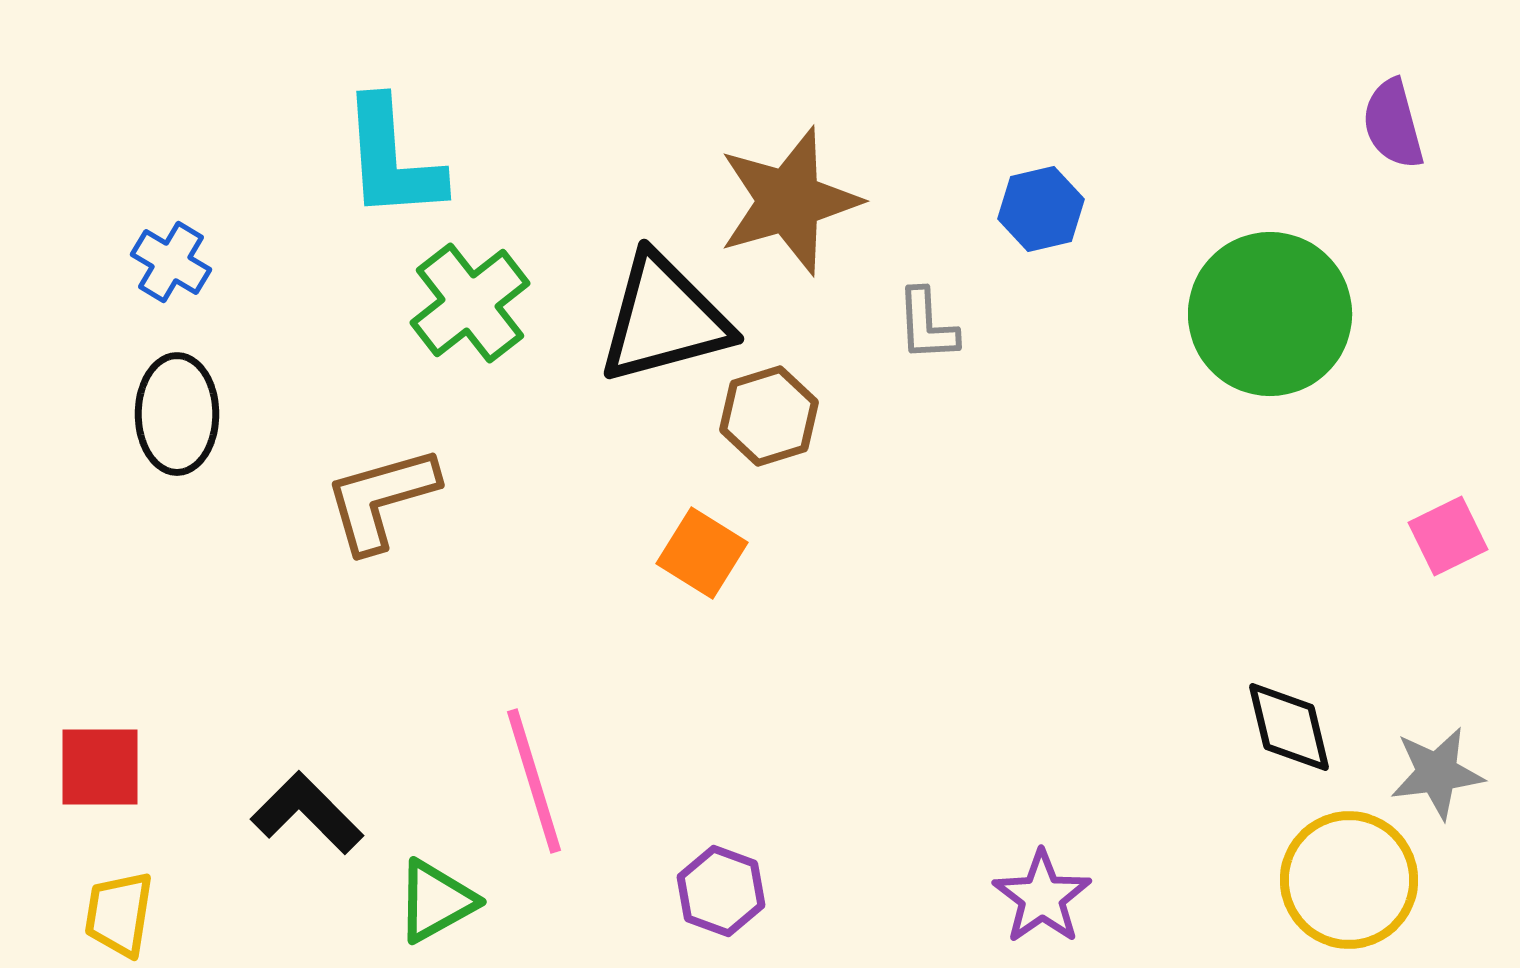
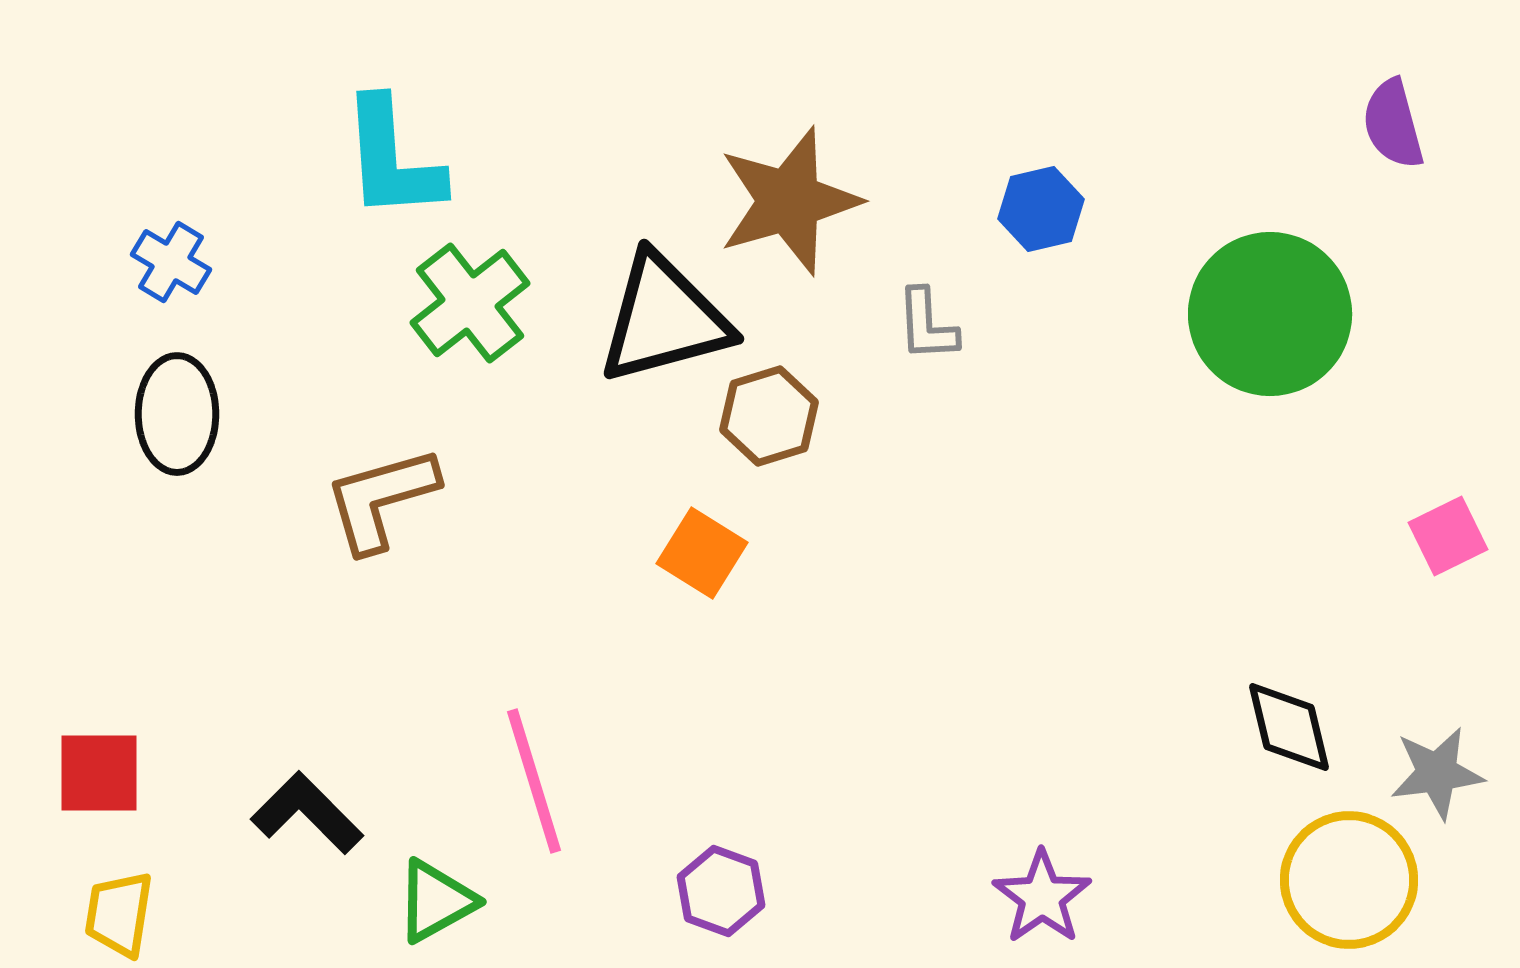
red square: moved 1 px left, 6 px down
